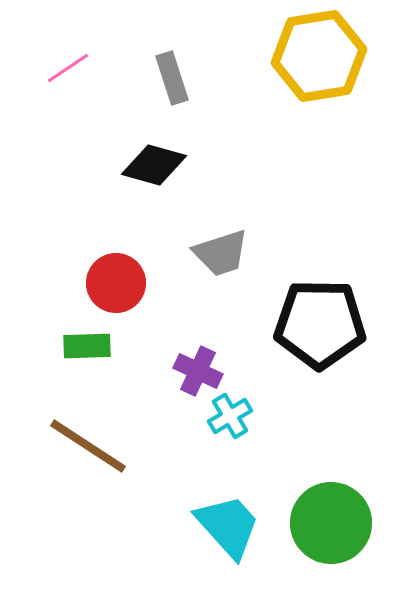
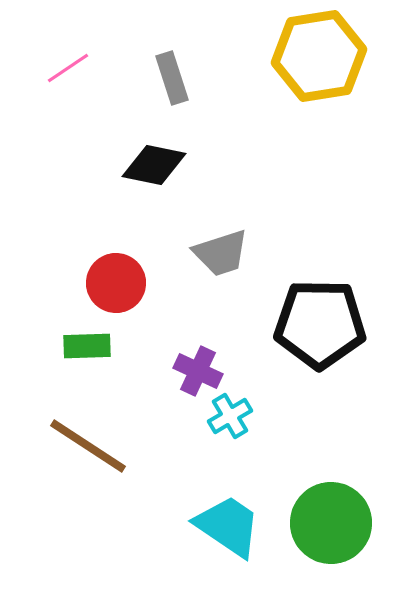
black diamond: rotated 4 degrees counterclockwise
cyan trapezoid: rotated 14 degrees counterclockwise
